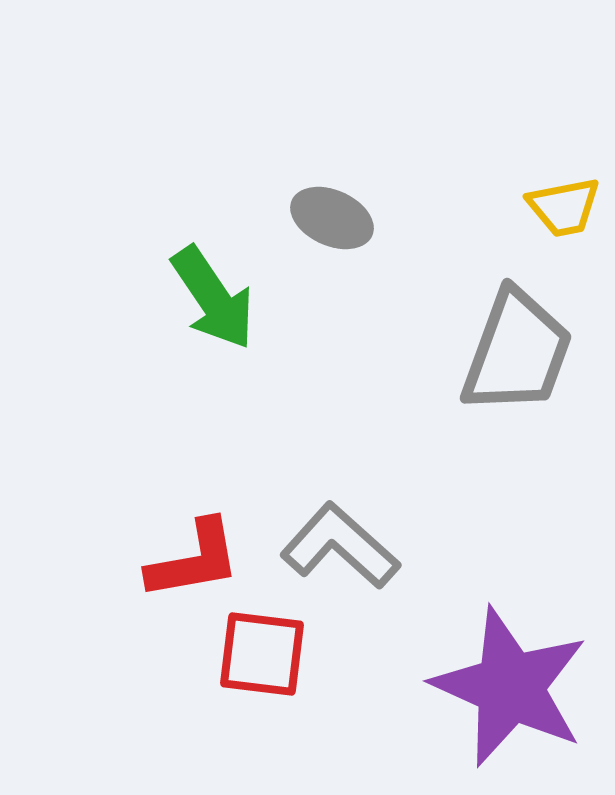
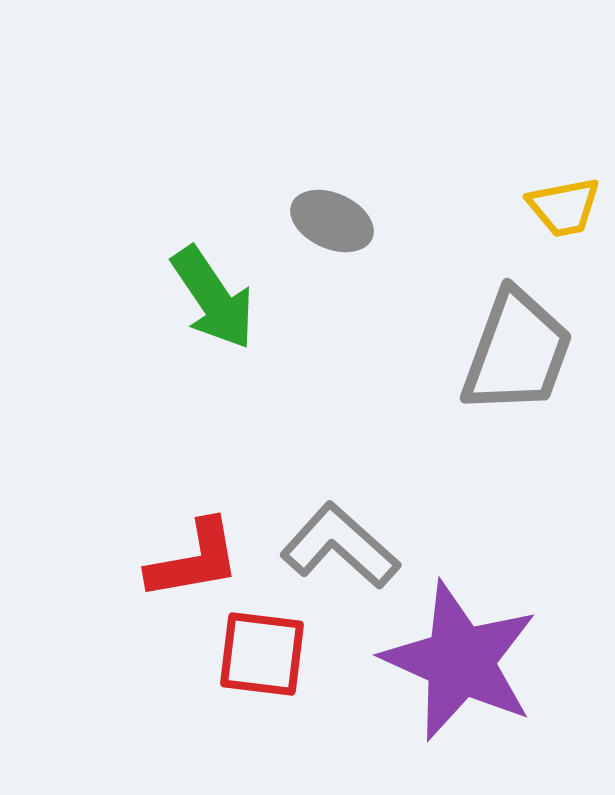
gray ellipse: moved 3 px down
purple star: moved 50 px left, 26 px up
